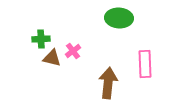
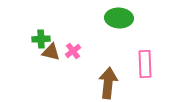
brown triangle: moved 1 px left, 6 px up
